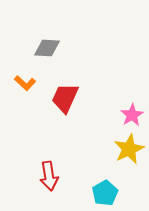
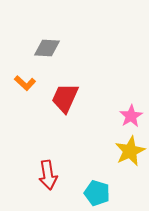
pink star: moved 1 px left, 1 px down
yellow star: moved 1 px right, 2 px down
red arrow: moved 1 px left, 1 px up
cyan pentagon: moved 8 px left; rotated 25 degrees counterclockwise
